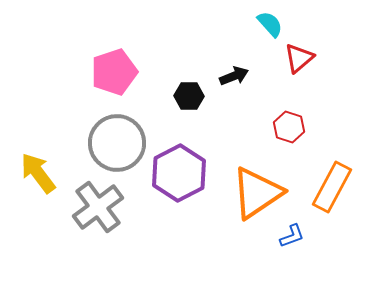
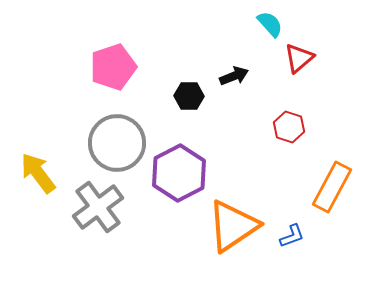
pink pentagon: moved 1 px left, 5 px up
orange triangle: moved 24 px left, 33 px down
